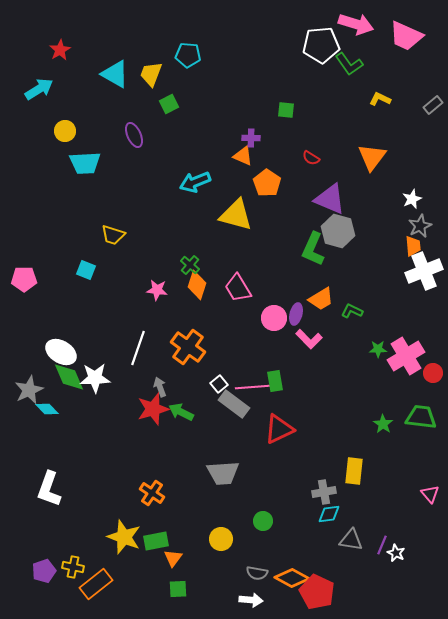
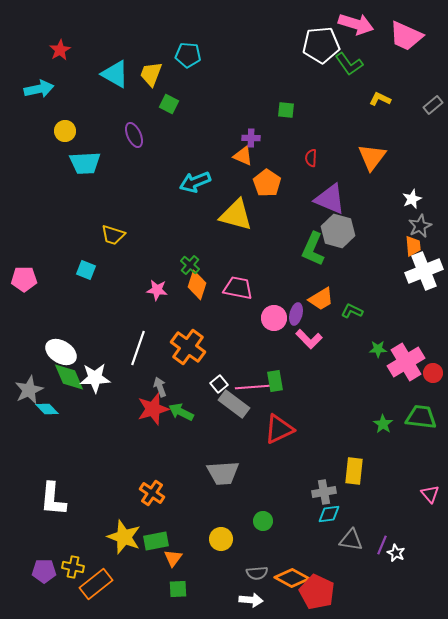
cyan arrow at (39, 89): rotated 20 degrees clockwise
green square at (169, 104): rotated 36 degrees counterclockwise
red semicircle at (311, 158): rotated 60 degrees clockwise
pink trapezoid at (238, 288): rotated 132 degrees clockwise
pink cross at (406, 356): moved 6 px down
white L-shape at (49, 489): moved 4 px right, 10 px down; rotated 15 degrees counterclockwise
purple pentagon at (44, 571): rotated 20 degrees clockwise
gray semicircle at (257, 573): rotated 15 degrees counterclockwise
